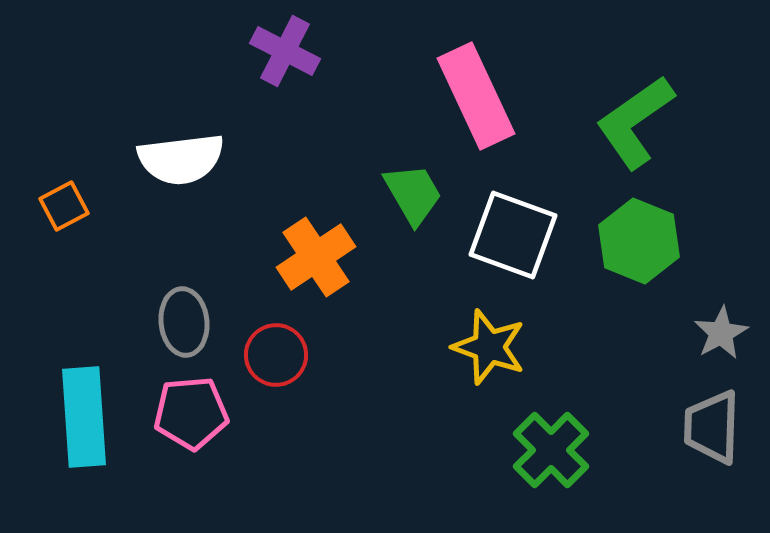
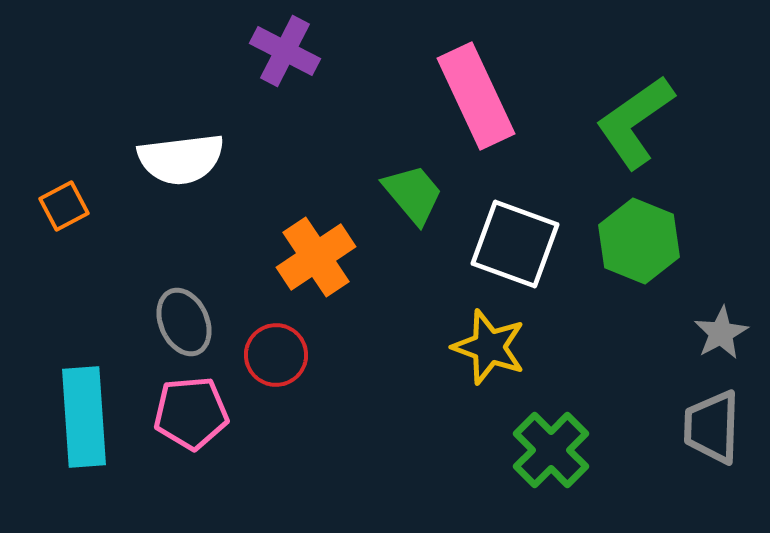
green trapezoid: rotated 10 degrees counterclockwise
white square: moved 2 px right, 9 px down
gray ellipse: rotated 18 degrees counterclockwise
